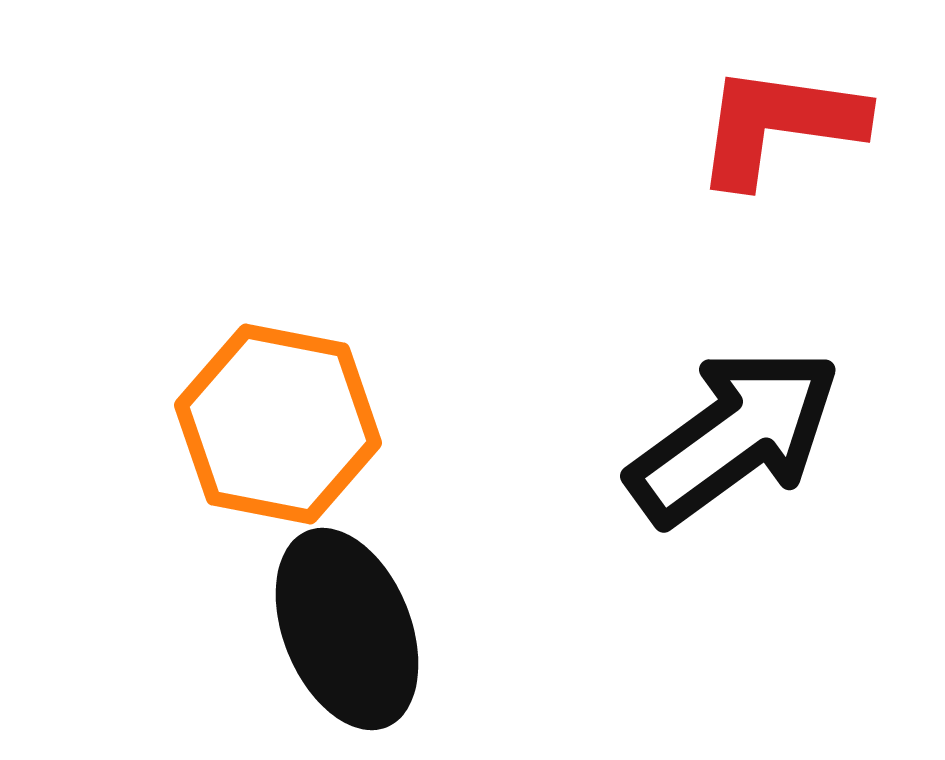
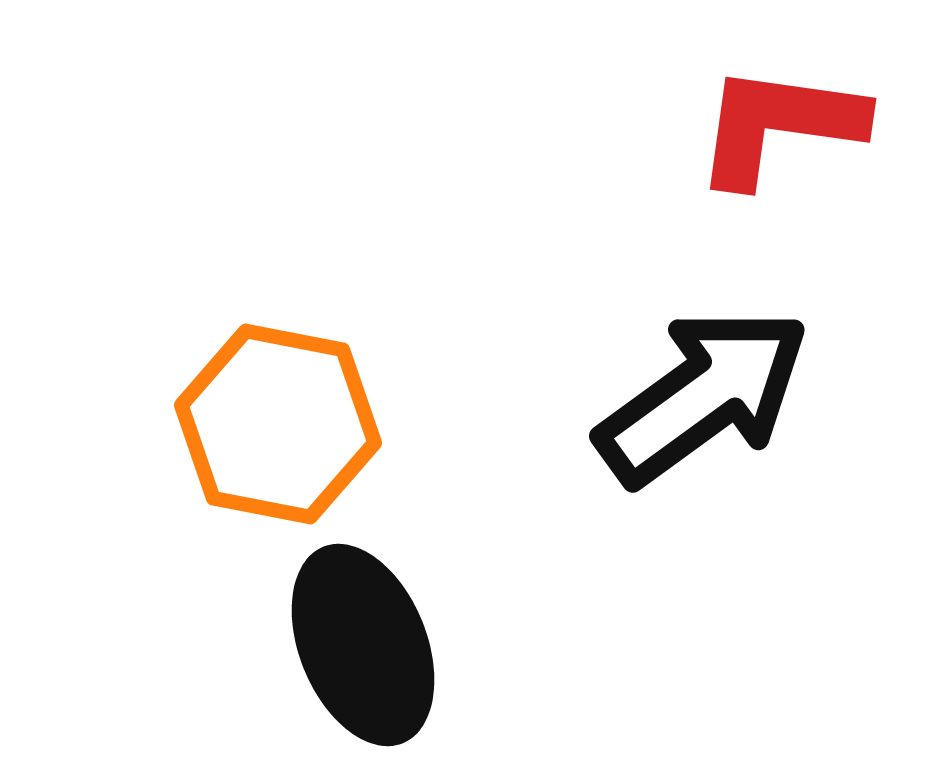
black arrow: moved 31 px left, 40 px up
black ellipse: moved 16 px right, 16 px down
